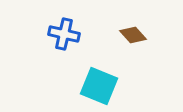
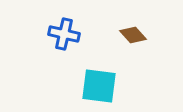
cyan square: rotated 15 degrees counterclockwise
